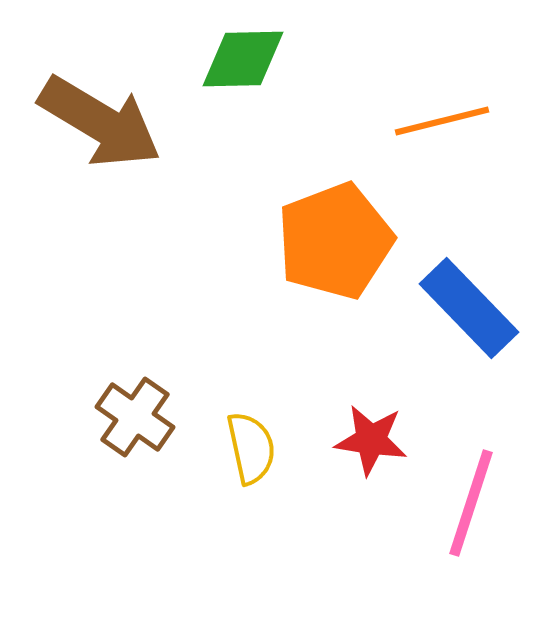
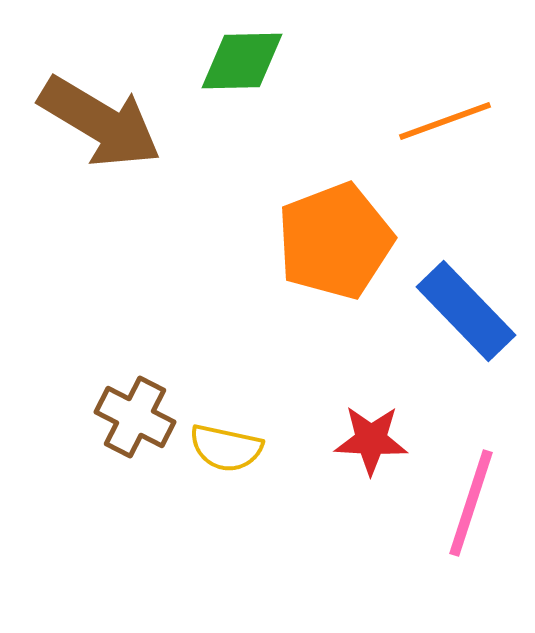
green diamond: moved 1 px left, 2 px down
orange line: moved 3 px right; rotated 6 degrees counterclockwise
blue rectangle: moved 3 px left, 3 px down
brown cross: rotated 8 degrees counterclockwise
red star: rotated 6 degrees counterclockwise
yellow semicircle: moved 25 px left; rotated 114 degrees clockwise
